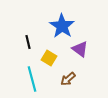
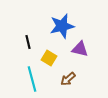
blue star: rotated 25 degrees clockwise
purple triangle: rotated 24 degrees counterclockwise
